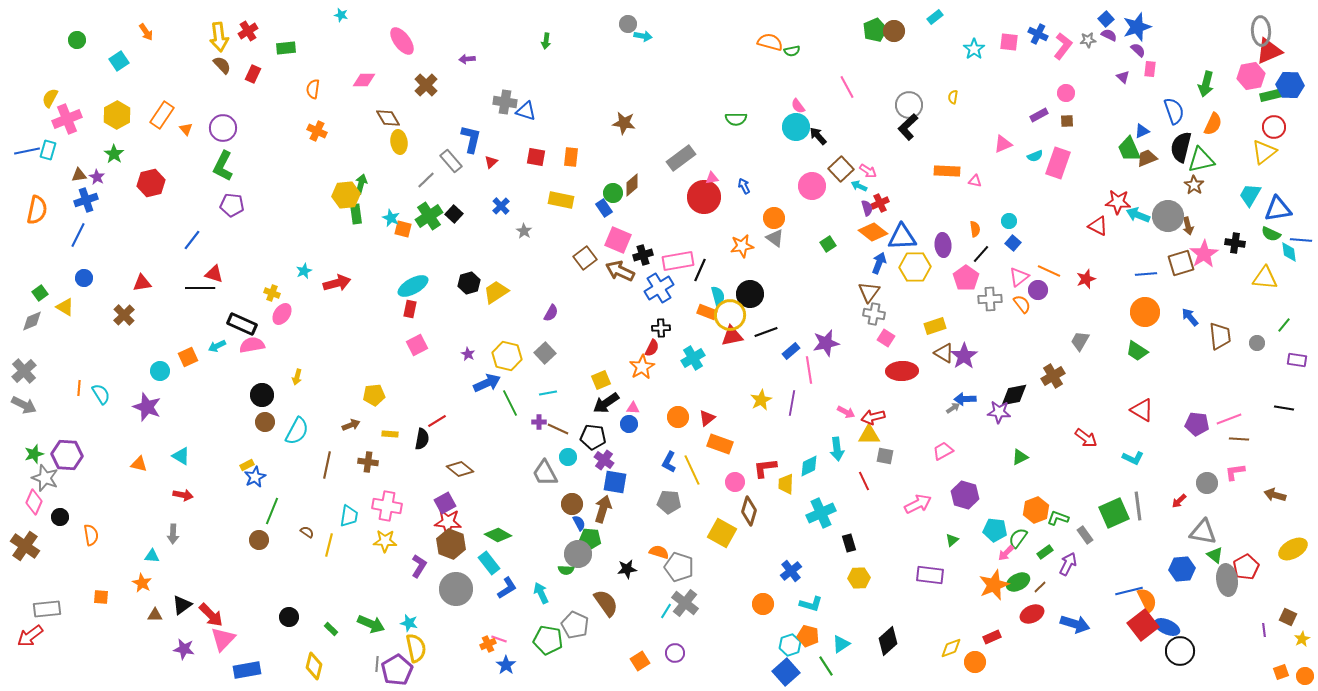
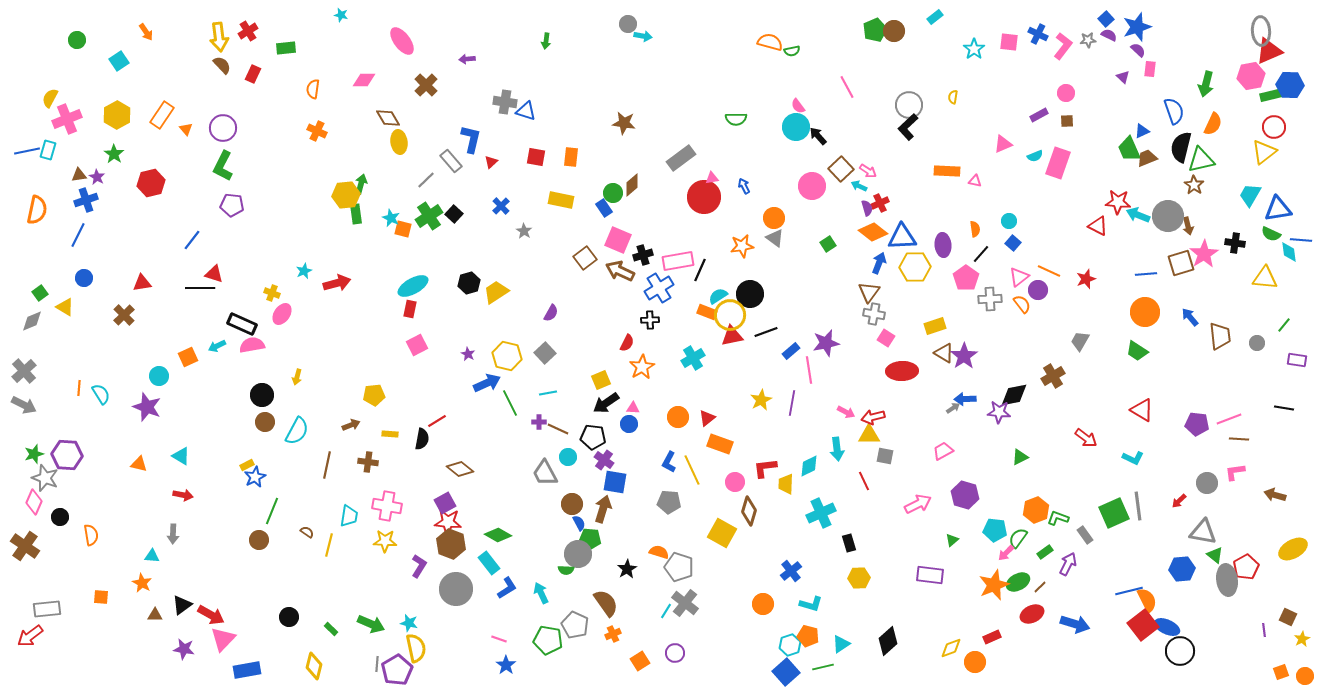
cyan semicircle at (718, 296): rotated 108 degrees counterclockwise
black cross at (661, 328): moved 11 px left, 8 px up
red semicircle at (652, 348): moved 25 px left, 5 px up
cyan circle at (160, 371): moved 1 px left, 5 px down
black star at (627, 569): rotated 24 degrees counterclockwise
red arrow at (211, 615): rotated 16 degrees counterclockwise
orange cross at (488, 644): moved 125 px right, 10 px up
green line at (826, 666): moved 3 px left, 1 px down; rotated 70 degrees counterclockwise
